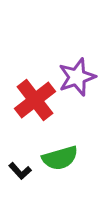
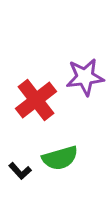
purple star: moved 8 px right; rotated 12 degrees clockwise
red cross: moved 1 px right
